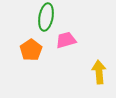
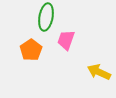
pink trapezoid: rotated 55 degrees counterclockwise
yellow arrow: rotated 60 degrees counterclockwise
